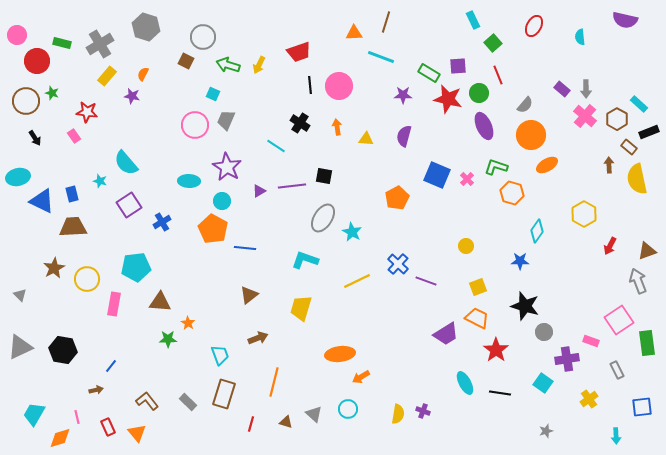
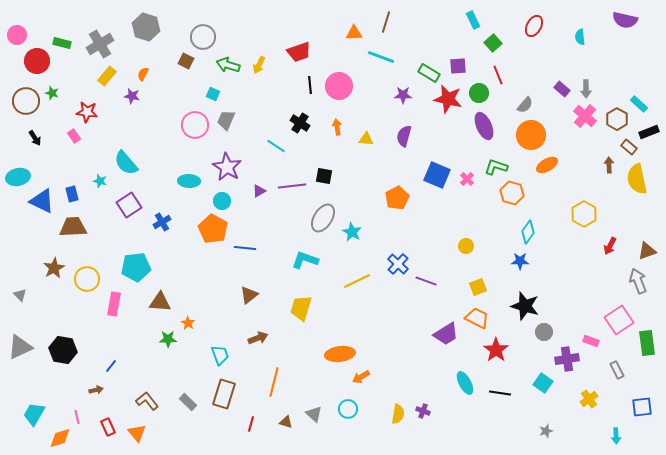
cyan diamond at (537, 231): moved 9 px left, 1 px down
